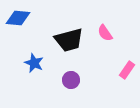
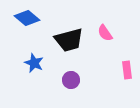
blue diamond: moved 9 px right; rotated 35 degrees clockwise
pink rectangle: rotated 42 degrees counterclockwise
